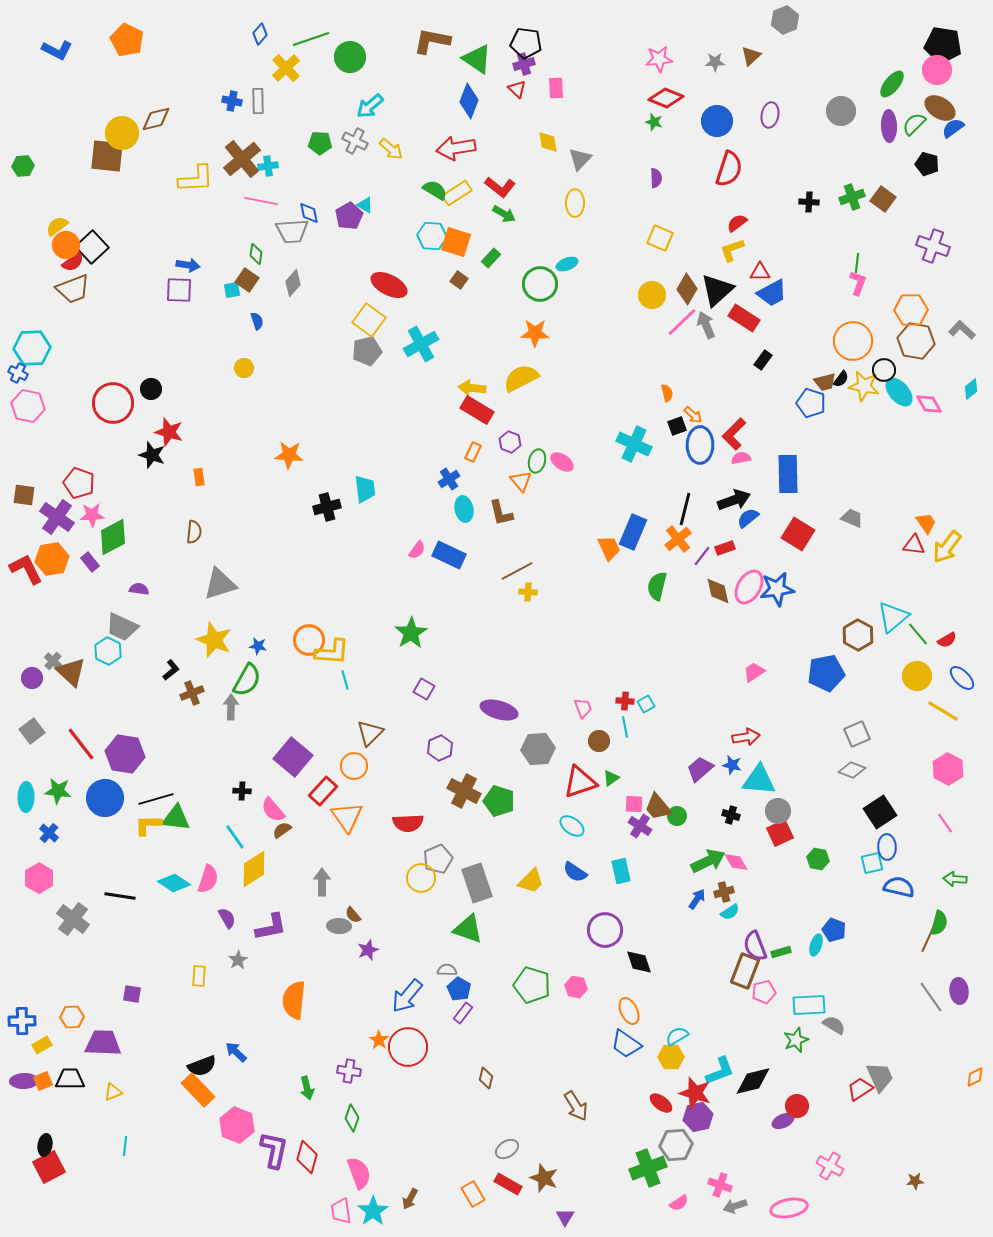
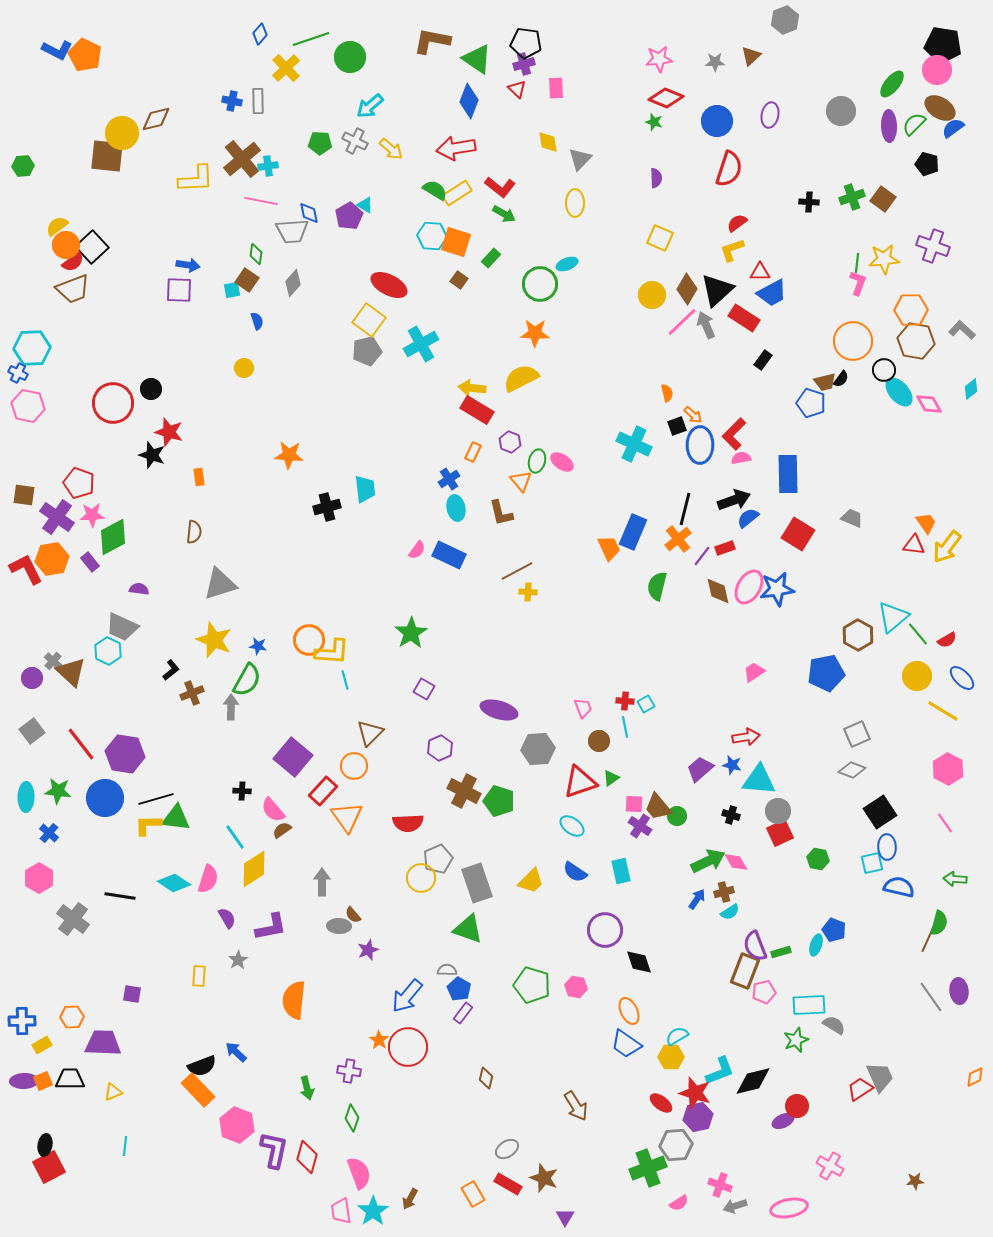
orange pentagon at (127, 40): moved 42 px left, 15 px down
yellow star at (864, 386): moved 20 px right, 127 px up; rotated 16 degrees counterclockwise
cyan ellipse at (464, 509): moved 8 px left, 1 px up
